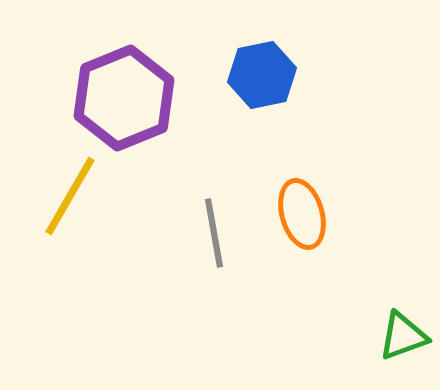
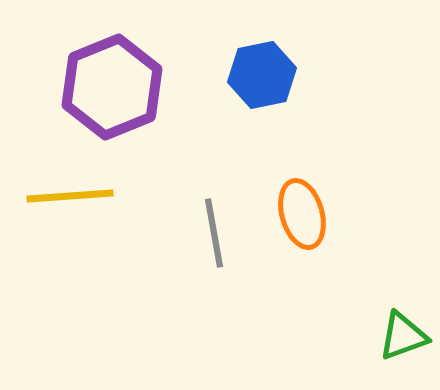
purple hexagon: moved 12 px left, 11 px up
yellow line: rotated 56 degrees clockwise
